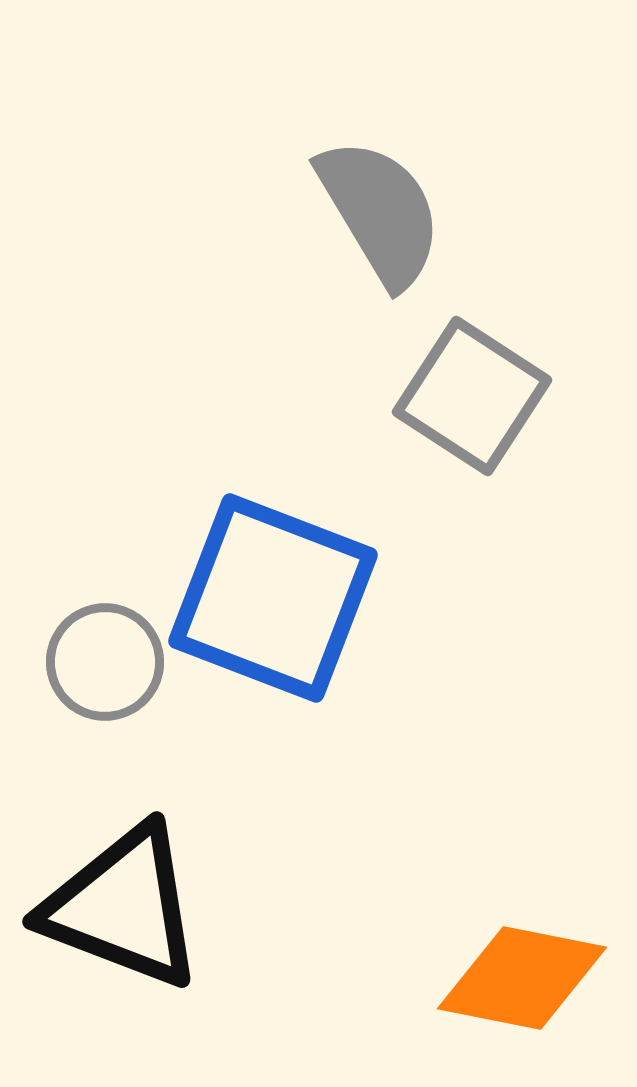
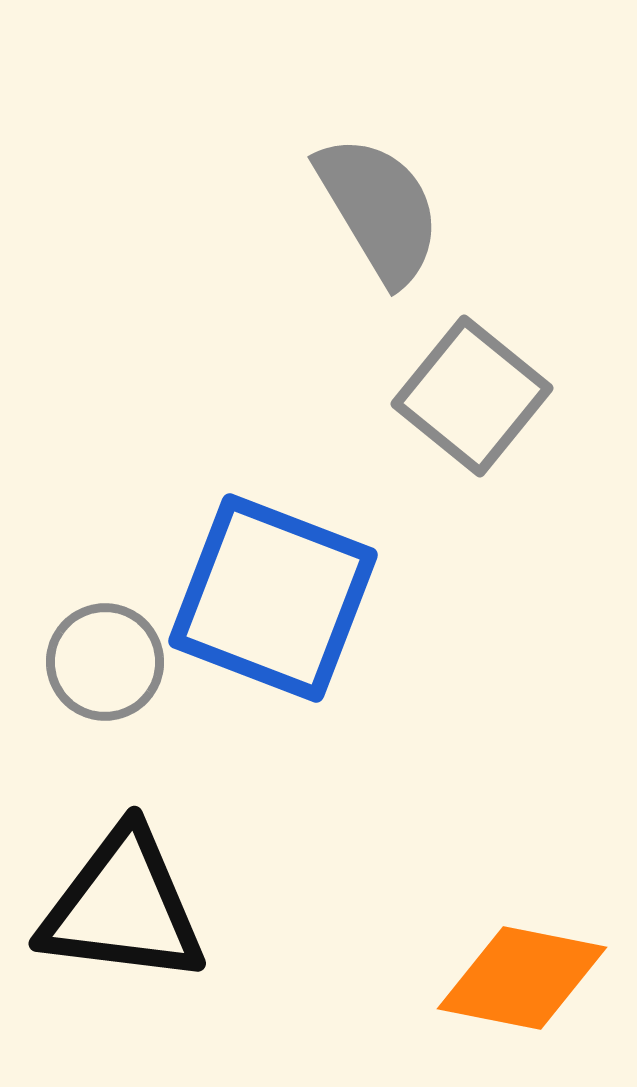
gray semicircle: moved 1 px left, 3 px up
gray square: rotated 6 degrees clockwise
black triangle: rotated 14 degrees counterclockwise
